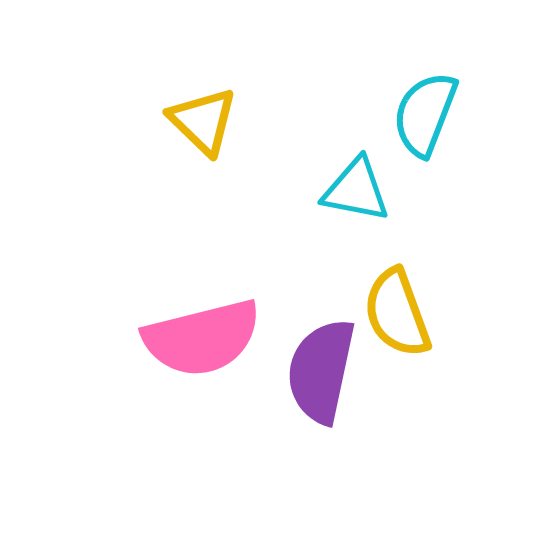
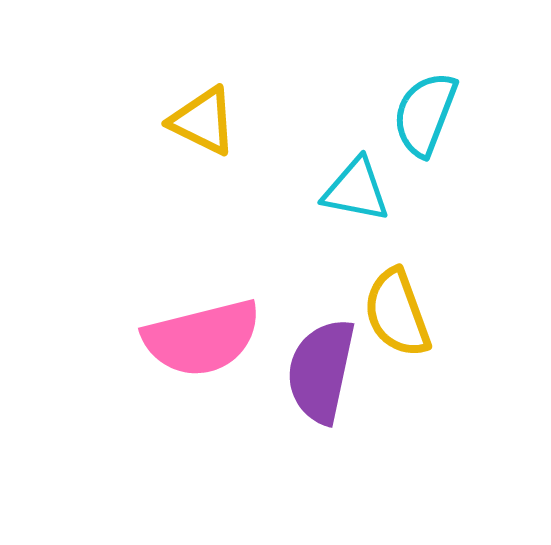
yellow triangle: rotated 18 degrees counterclockwise
